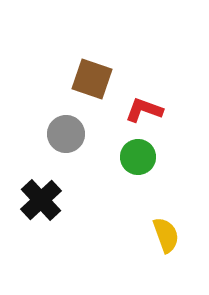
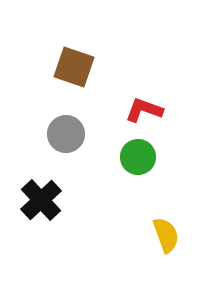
brown square: moved 18 px left, 12 px up
